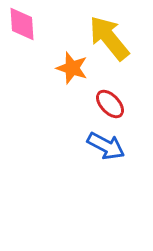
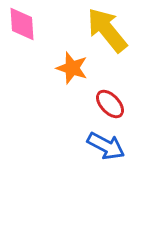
yellow arrow: moved 2 px left, 8 px up
